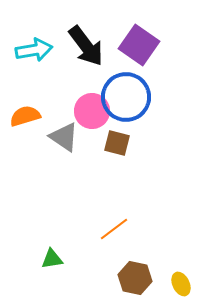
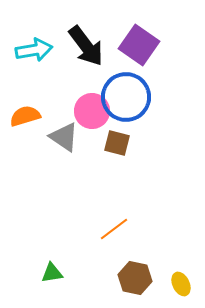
green triangle: moved 14 px down
